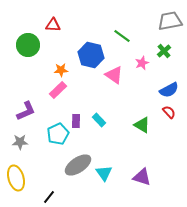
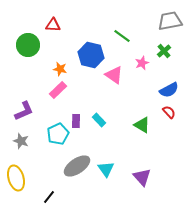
orange star: moved 1 px left, 1 px up; rotated 16 degrees clockwise
purple L-shape: moved 2 px left
gray star: moved 1 px right, 1 px up; rotated 21 degrees clockwise
gray ellipse: moved 1 px left, 1 px down
cyan triangle: moved 2 px right, 4 px up
purple triangle: rotated 30 degrees clockwise
